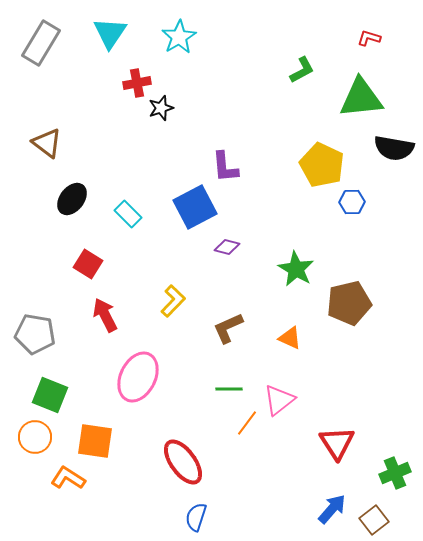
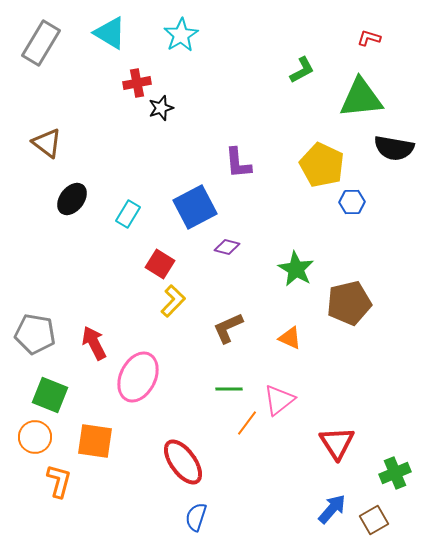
cyan triangle: rotated 33 degrees counterclockwise
cyan star: moved 2 px right, 2 px up
purple L-shape: moved 13 px right, 4 px up
cyan rectangle: rotated 76 degrees clockwise
red square: moved 72 px right
red arrow: moved 11 px left, 28 px down
orange L-shape: moved 9 px left, 3 px down; rotated 72 degrees clockwise
brown square: rotated 8 degrees clockwise
